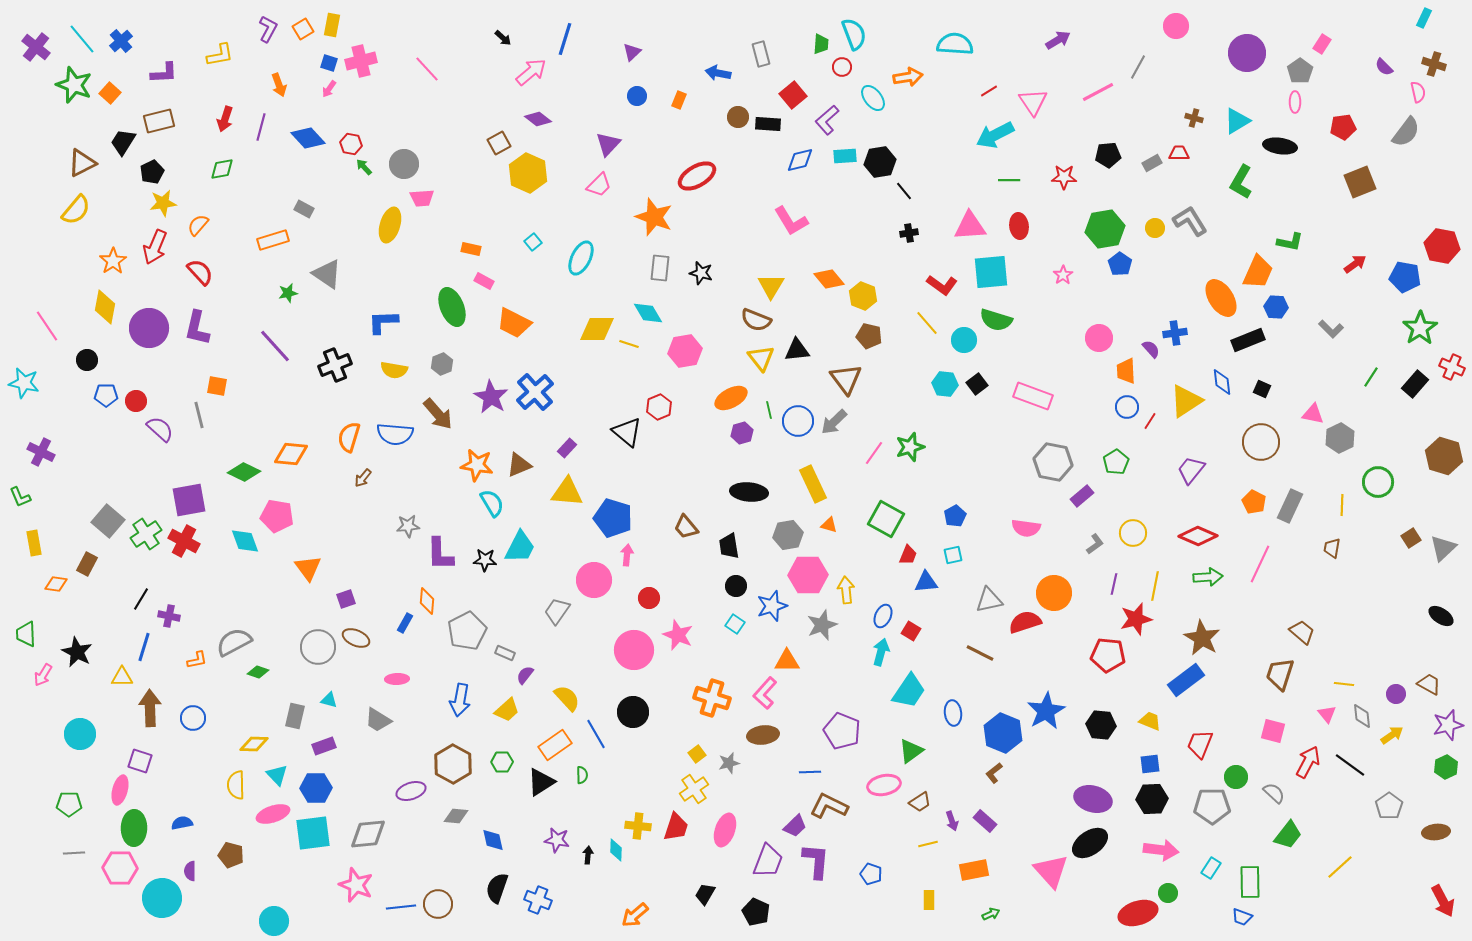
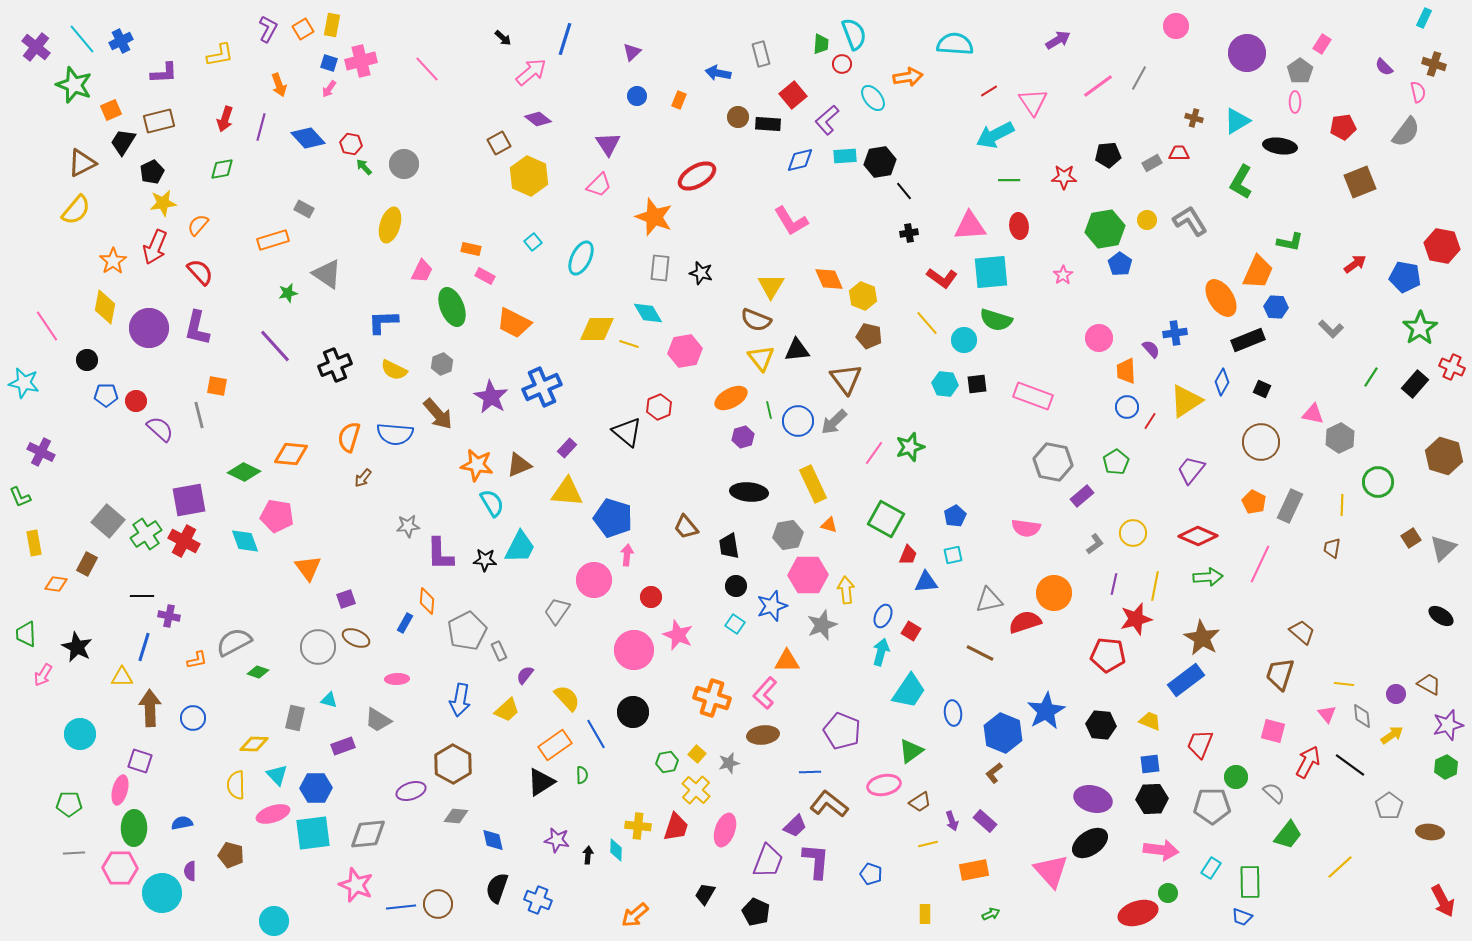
blue cross at (121, 41): rotated 15 degrees clockwise
red circle at (842, 67): moved 3 px up
gray line at (1138, 67): moved 1 px right, 11 px down
pink line at (1098, 92): moved 6 px up; rotated 8 degrees counterclockwise
orange square at (110, 93): moved 1 px right, 17 px down; rotated 25 degrees clockwise
purple triangle at (608, 144): rotated 16 degrees counterclockwise
yellow hexagon at (528, 173): moved 1 px right, 3 px down
pink trapezoid at (422, 198): moved 73 px down; rotated 60 degrees counterclockwise
yellow circle at (1155, 228): moved 8 px left, 8 px up
orange diamond at (829, 279): rotated 16 degrees clockwise
pink rectangle at (484, 281): moved 1 px right, 5 px up
red L-shape at (942, 285): moved 7 px up
yellow semicircle at (394, 370): rotated 16 degrees clockwise
blue diamond at (1222, 382): rotated 36 degrees clockwise
black square at (977, 384): rotated 30 degrees clockwise
blue cross at (535, 392): moved 7 px right, 5 px up; rotated 18 degrees clockwise
purple hexagon at (742, 433): moved 1 px right, 4 px down
red circle at (649, 598): moved 2 px right, 1 px up
black line at (141, 599): moved 1 px right, 3 px up; rotated 60 degrees clockwise
black star at (77, 652): moved 5 px up
gray rectangle at (505, 653): moved 6 px left, 2 px up; rotated 42 degrees clockwise
gray rectangle at (295, 716): moved 2 px down
purple rectangle at (324, 746): moved 19 px right
yellow square at (697, 754): rotated 12 degrees counterclockwise
green hexagon at (502, 762): moved 165 px right; rotated 10 degrees counterclockwise
yellow cross at (694, 789): moved 2 px right, 1 px down; rotated 12 degrees counterclockwise
brown L-shape at (829, 806): moved 2 px up; rotated 12 degrees clockwise
brown ellipse at (1436, 832): moved 6 px left; rotated 12 degrees clockwise
cyan circle at (162, 898): moved 5 px up
yellow rectangle at (929, 900): moved 4 px left, 14 px down
